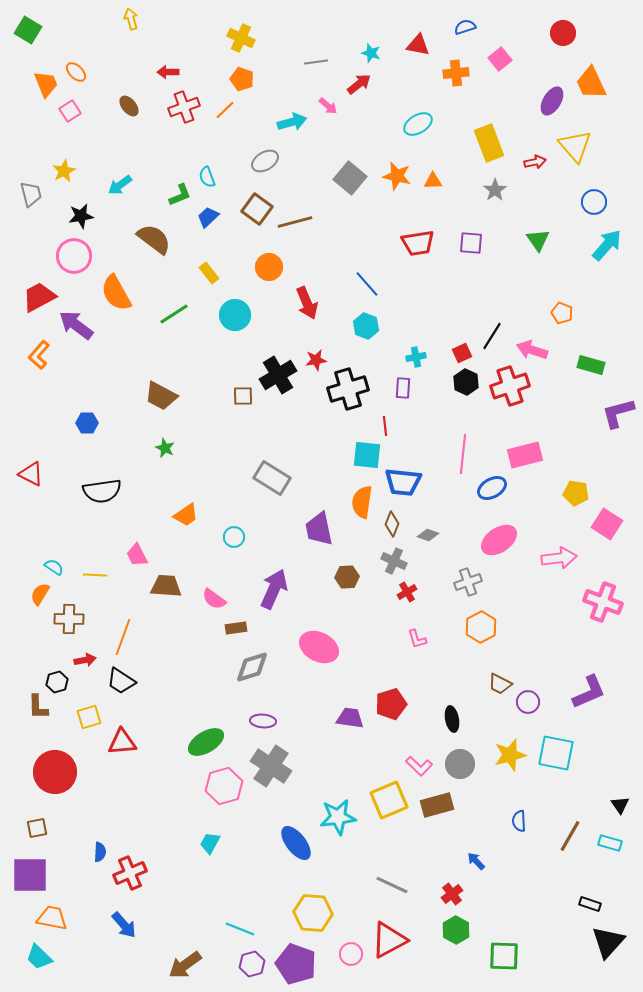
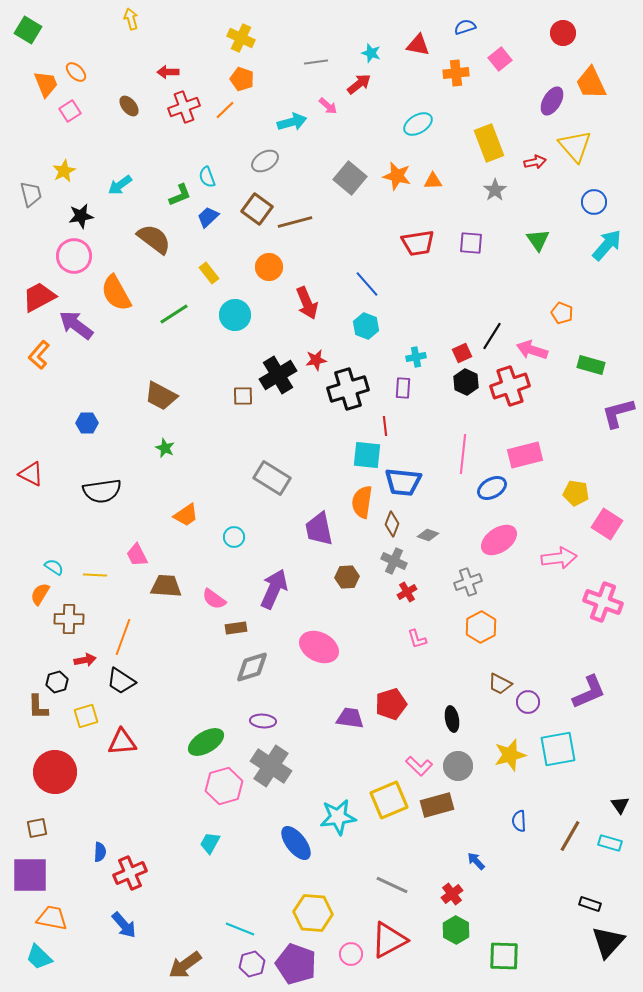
yellow square at (89, 717): moved 3 px left, 1 px up
cyan square at (556, 753): moved 2 px right, 4 px up; rotated 21 degrees counterclockwise
gray circle at (460, 764): moved 2 px left, 2 px down
